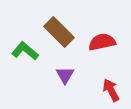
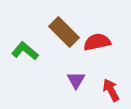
brown rectangle: moved 5 px right
red semicircle: moved 5 px left
purple triangle: moved 11 px right, 5 px down
